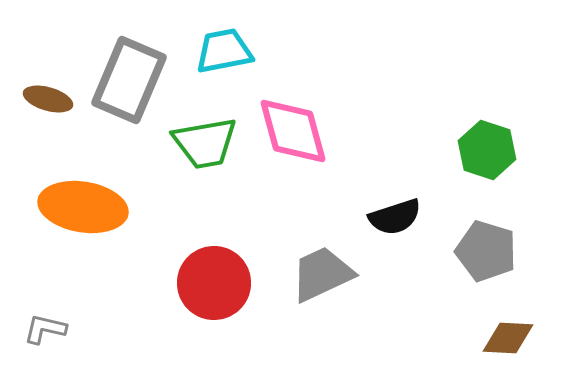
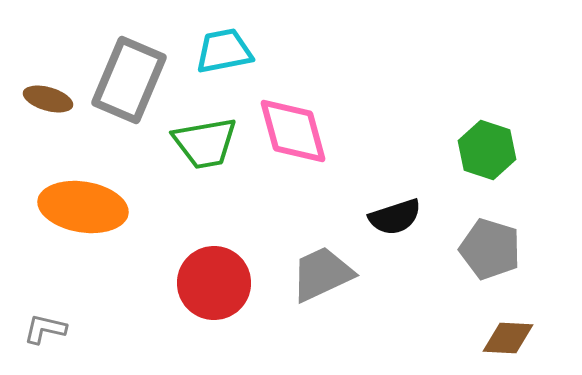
gray pentagon: moved 4 px right, 2 px up
